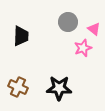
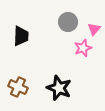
pink triangle: rotated 32 degrees clockwise
black star: rotated 20 degrees clockwise
